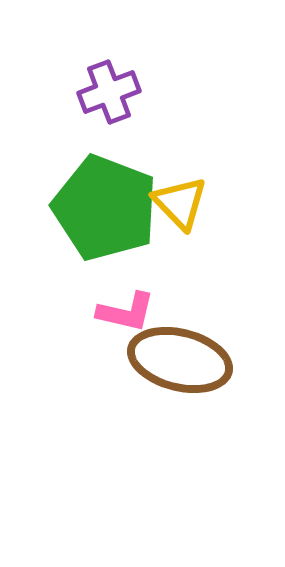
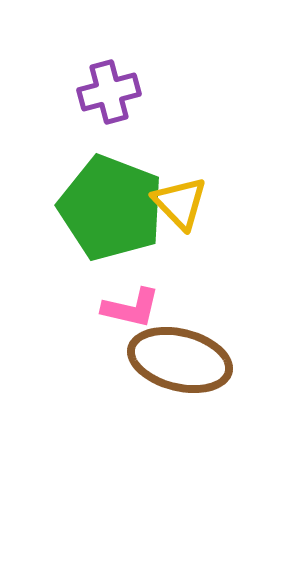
purple cross: rotated 6 degrees clockwise
green pentagon: moved 6 px right
pink L-shape: moved 5 px right, 4 px up
